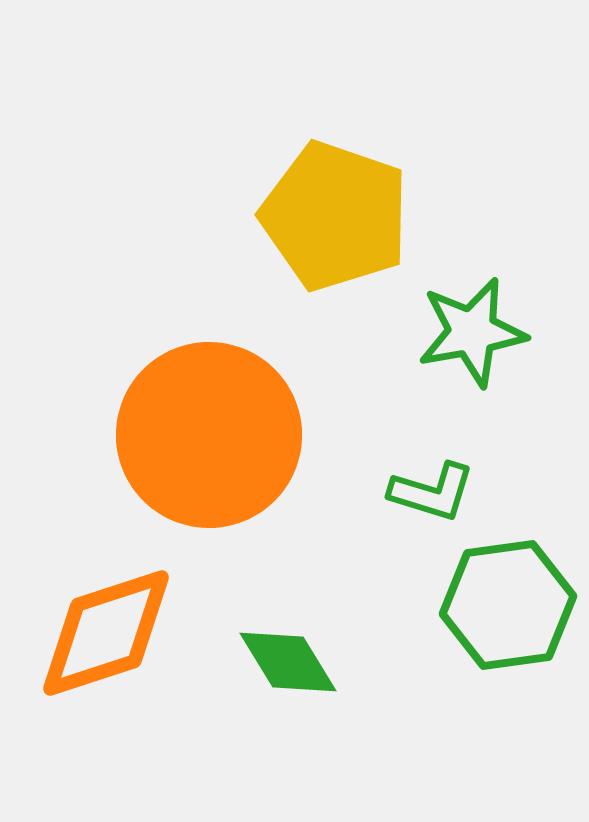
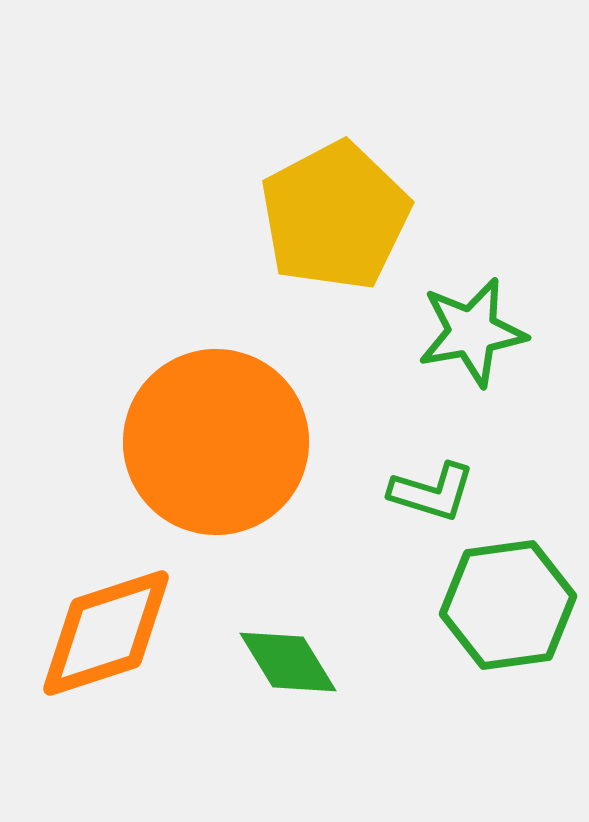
yellow pentagon: rotated 25 degrees clockwise
orange circle: moved 7 px right, 7 px down
